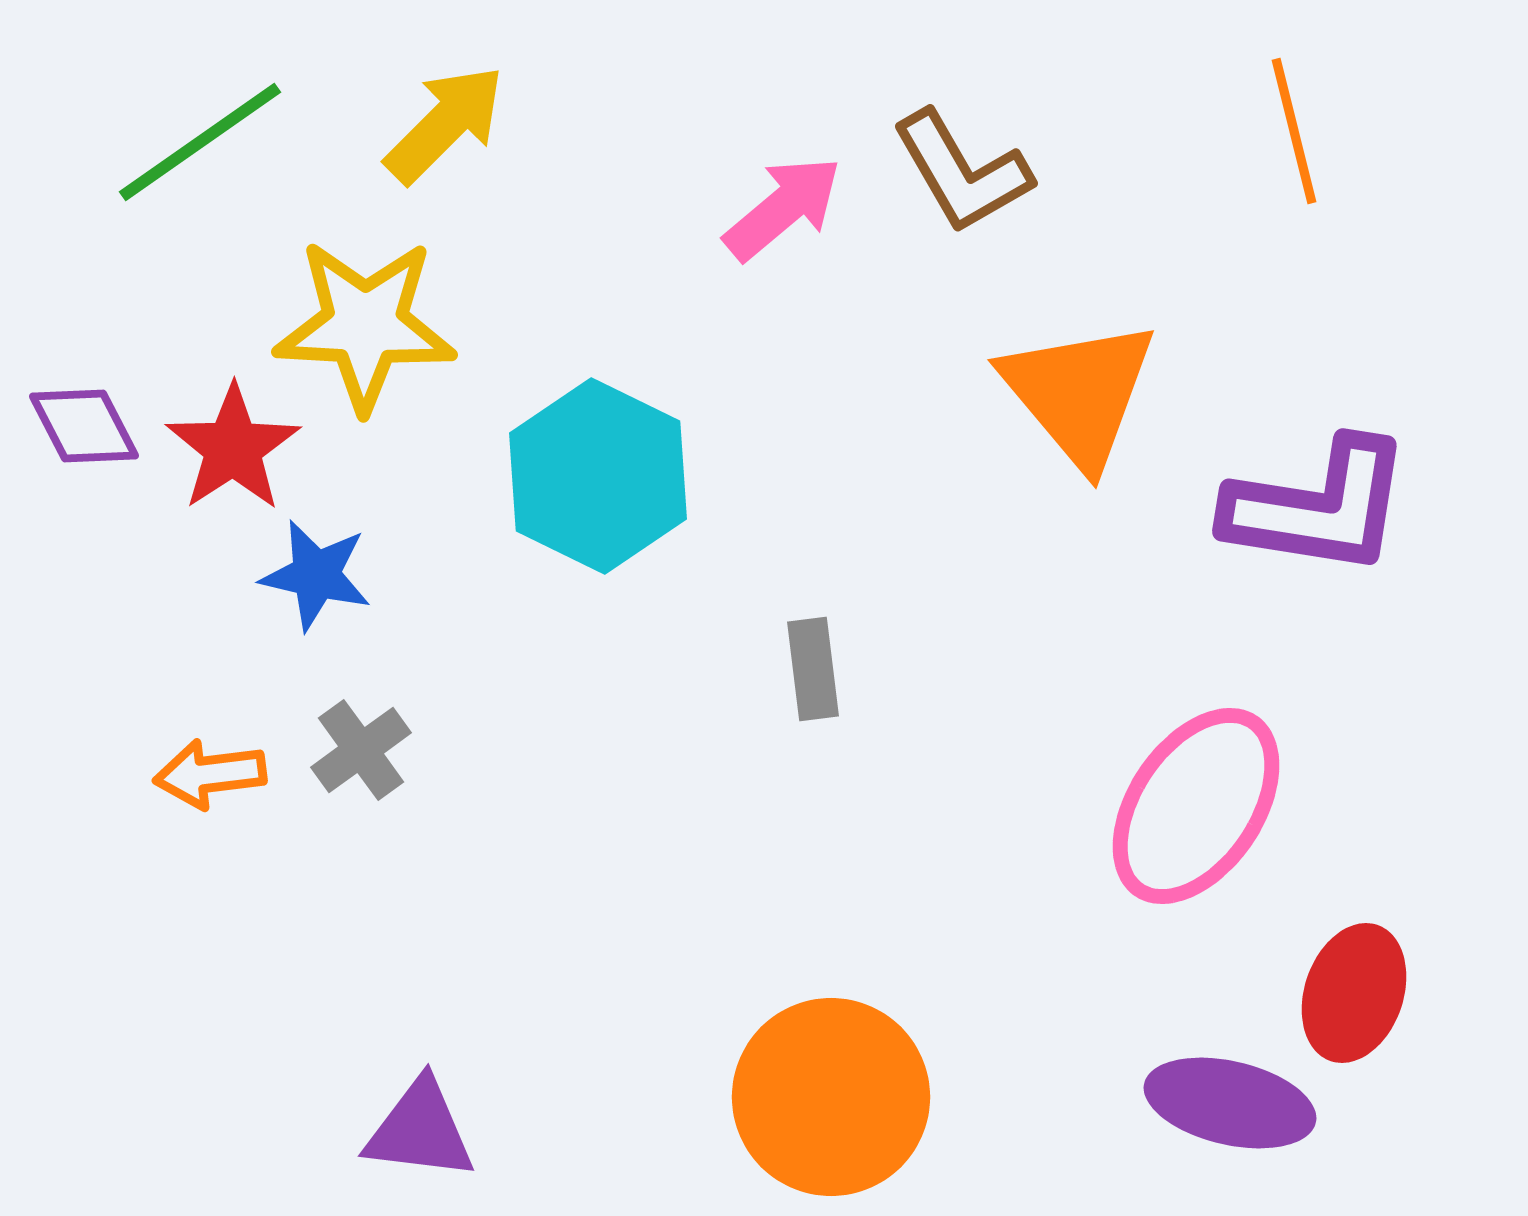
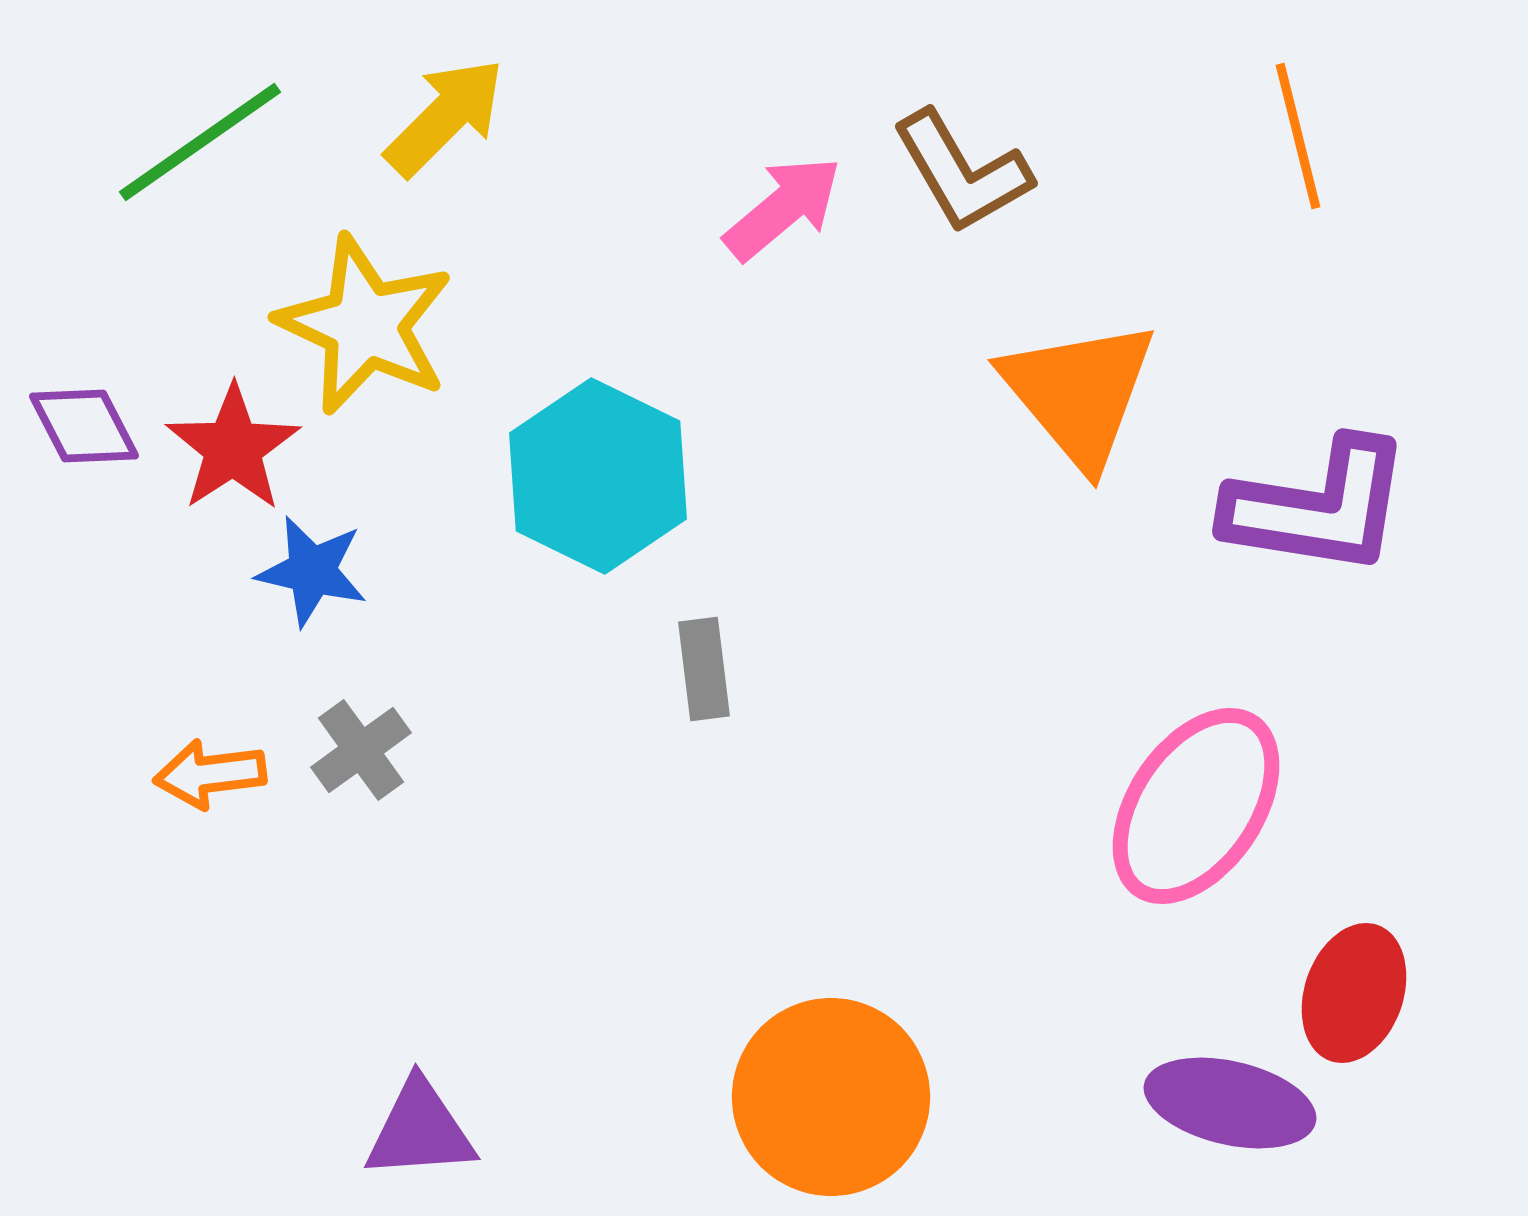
yellow arrow: moved 7 px up
orange line: moved 4 px right, 5 px down
yellow star: rotated 22 degrees clockwise
blue star: moved 4 px left, 4 px up
gray rectangle: moved 109 px left
purple triangle: rotated 11 degrees counterclockwise
